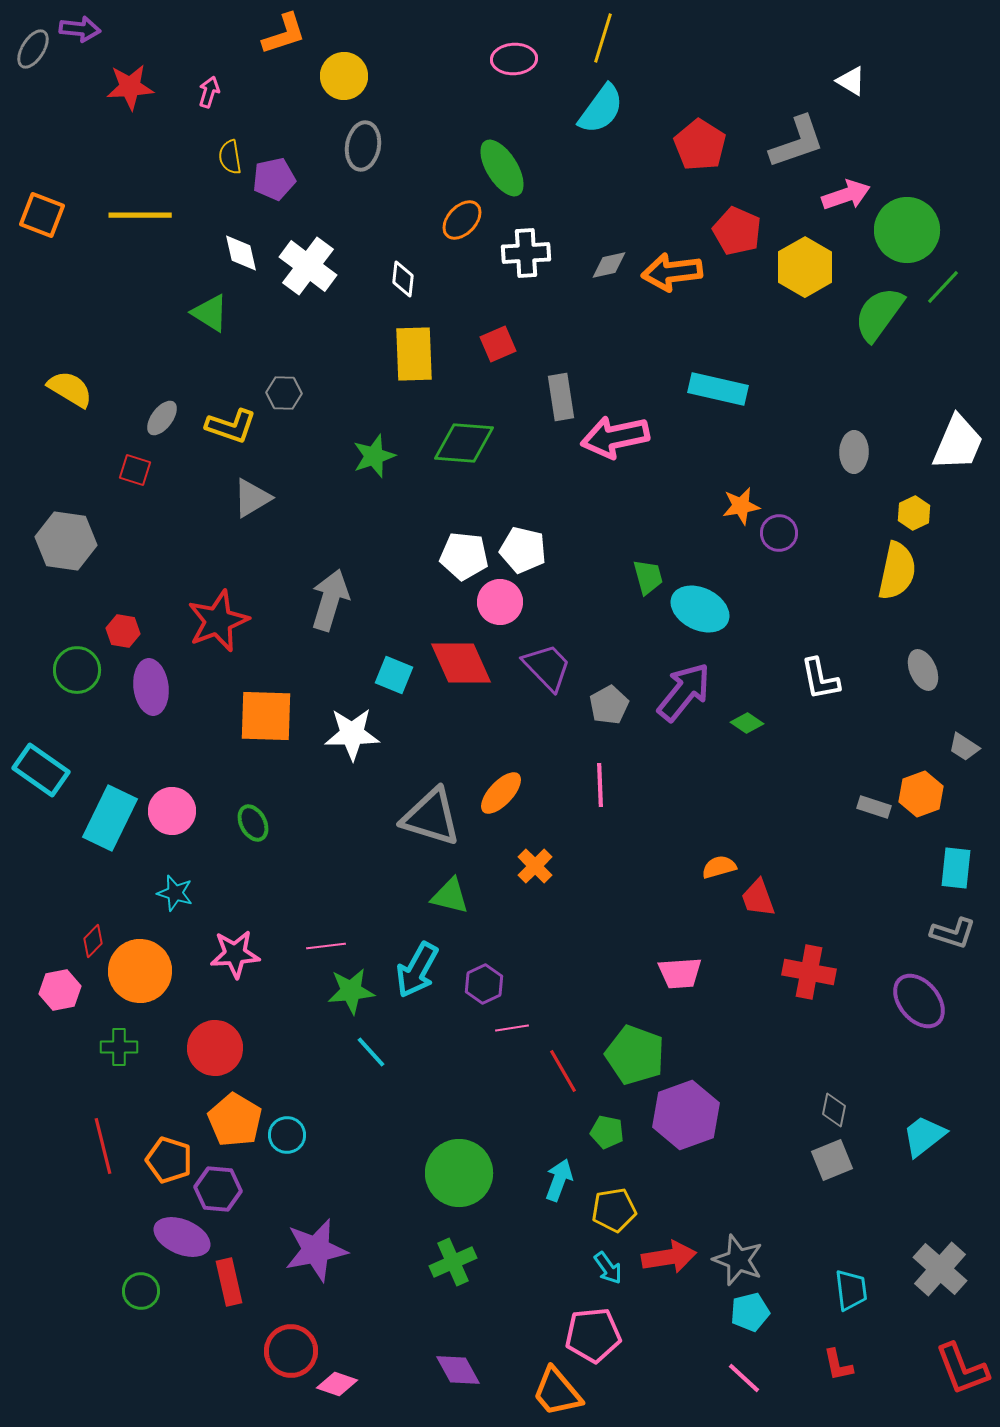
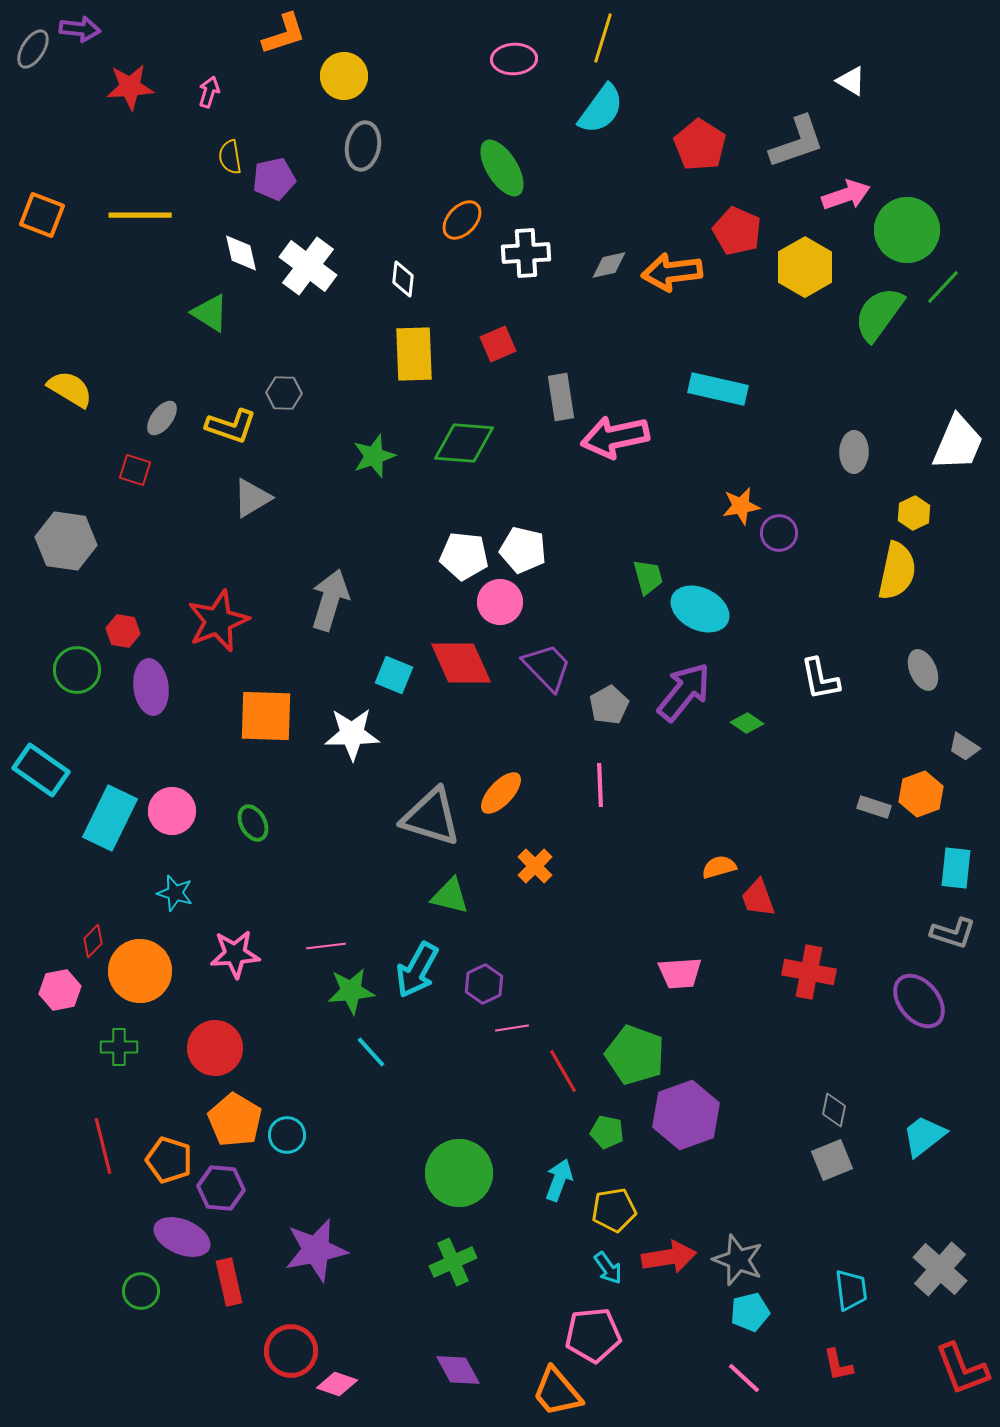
purple hexagon at (218, 1189): moved 3 px right, 1 px up
